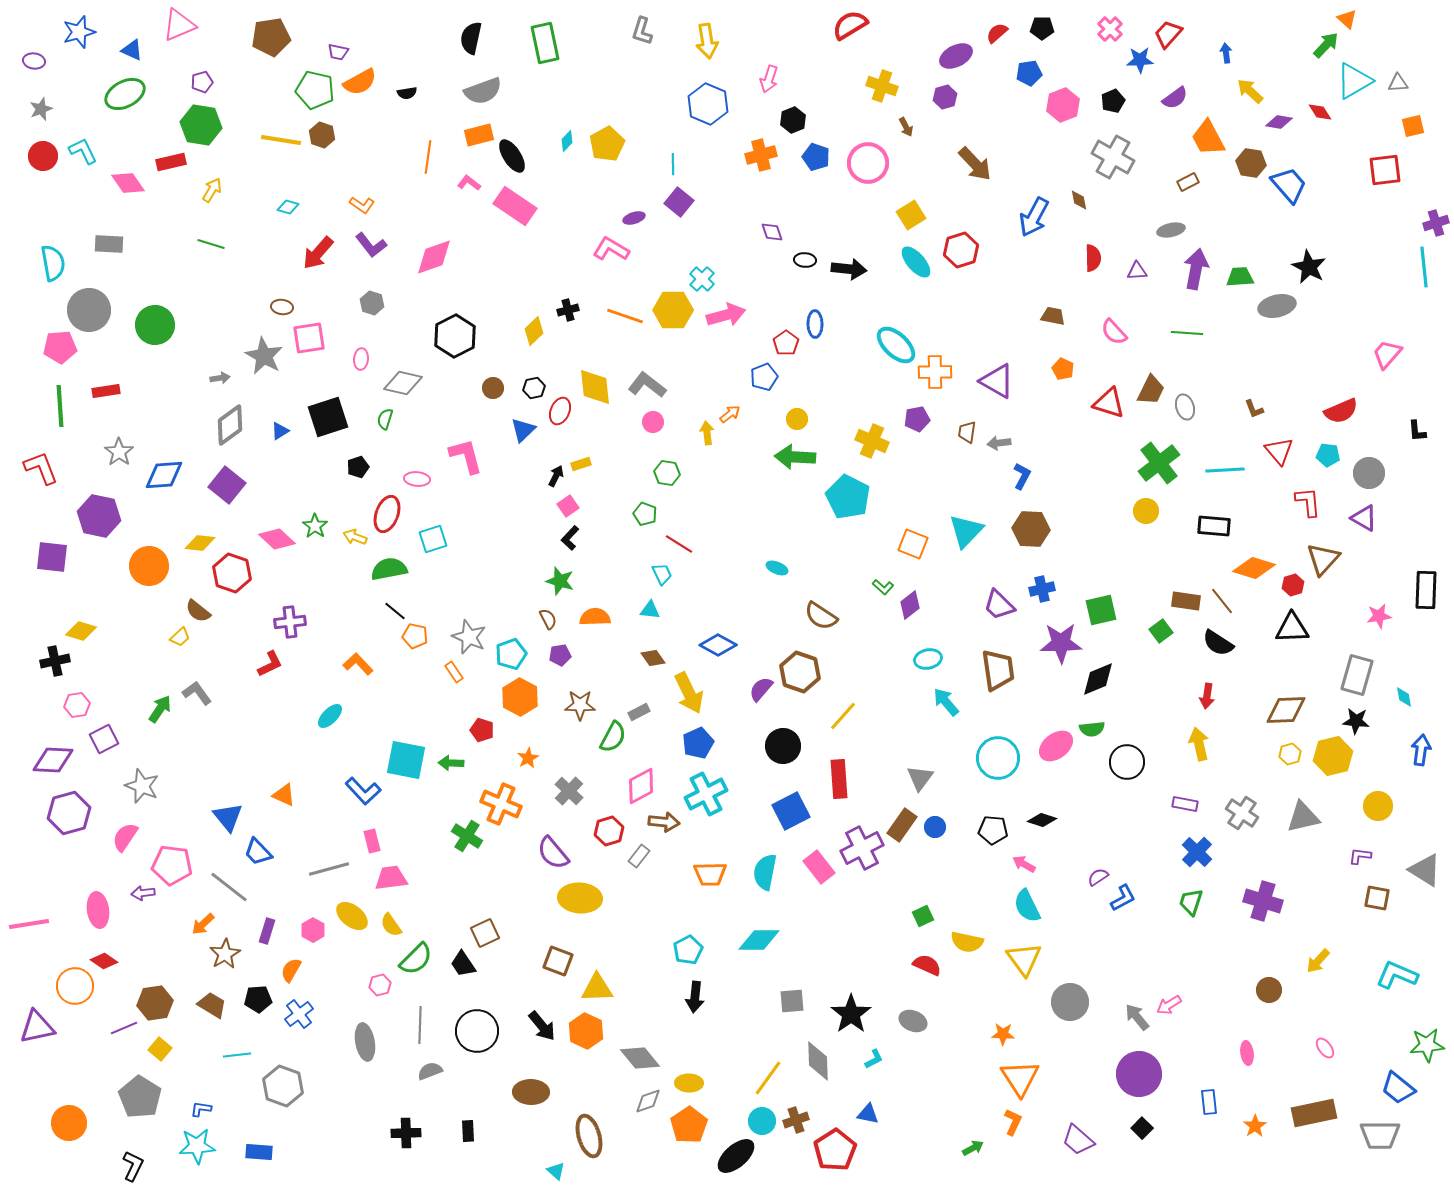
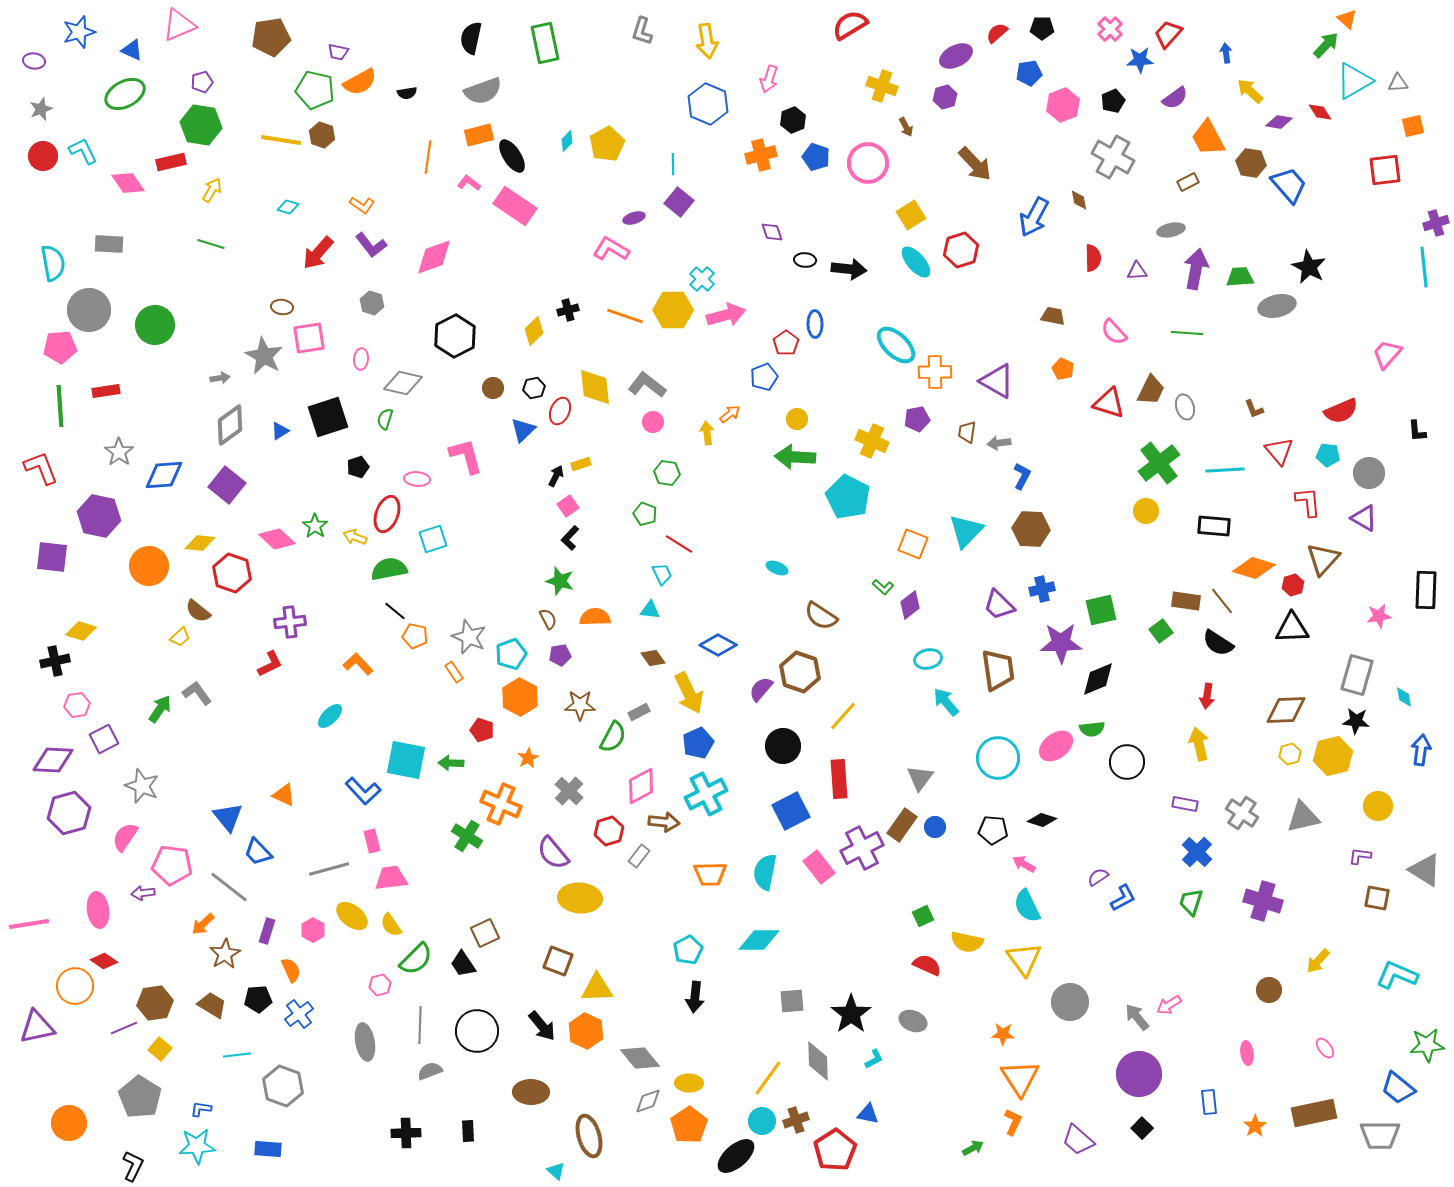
orange semicircle at (291, 970): rotated 125 degrees clockwise
blue rectangle at (259, 1152): moved 9 px right, 3 px up
